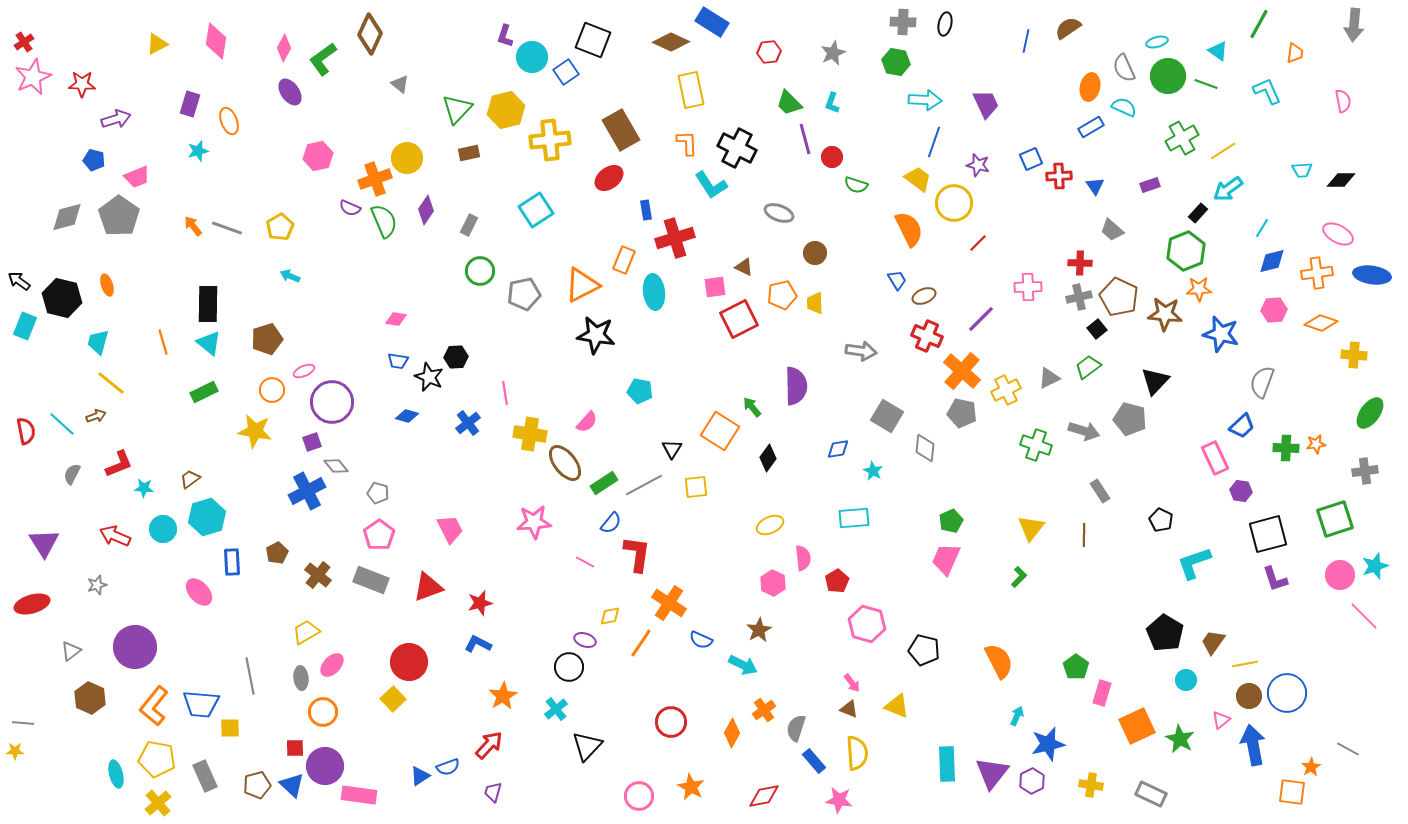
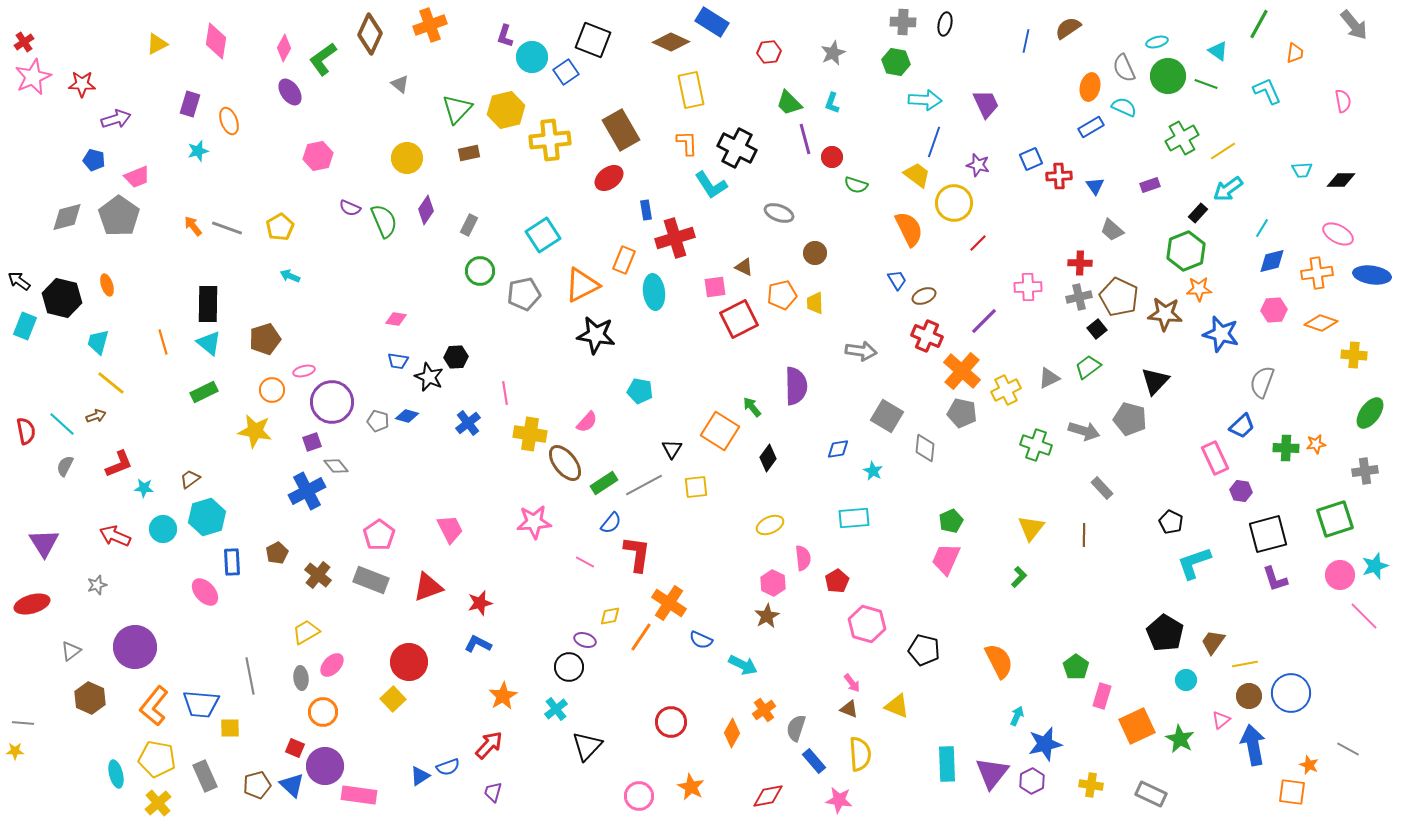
gray arrow at (1354, 25): rotated 44 degrees counterclockwise
orange cross at (375, 179): moved 55 px right, 154 px up
yellow trapezoid at (918, 179): moved 1 px left, 4 px up
cyan square at (536, 210): moved 7 px right, 25 px down
purple line at (981, 319): moved 3 px right, 2 px down
brown pentagon at (267, 339): moved 2 px left
pink ellipse at (304, 371): rotated 10 degrees clockwise
gray semicircle at (72, 474): moved 7 px left, 8 px up
gray rectangle at (1100, 491): moved 2 px right, 3 px up; rotated 10 degrees counterclockwise
gray pentagon at (378, 493): moved 72 px up
black pentagon at (1161, 520): moved 10 px right, 2 px down
pink ellipse at (199, 592): moved 6 px right
brown star at (759, 630): moved 8 px right, 14 px up
orange line at (641, 643): moved 6 px up
pink rectangle at (1102, 693): moved 3 px down
blue circle at (1287, 693): moved 4 px right
blue star at (1048, 744): moved 3 px left
red square at (295, 748): rotated 24 degrees clockwise
yellow semicircle at (857, 753): moved 3 px right, 1 px down
orange star at (1311, 767): moved 2 px left, 2 px up; rotated 18 degrees counterclockwise
red diamond at (764, 796): moved 4 px right
